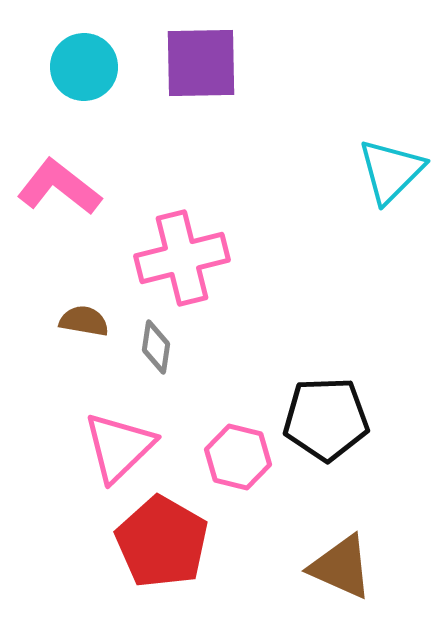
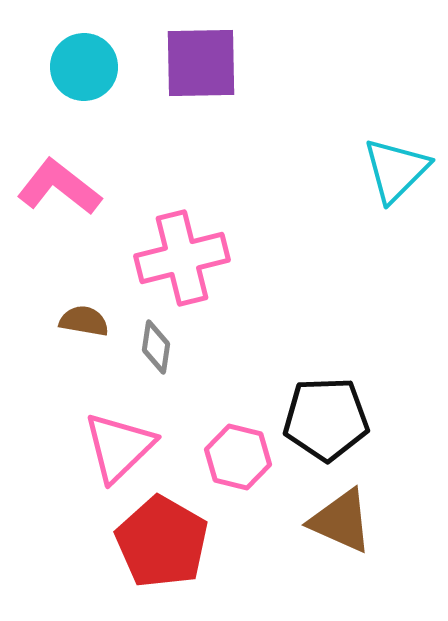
cyan triangle: moved 5 px right, 1 px up
brown triangle: moved 46 px up
